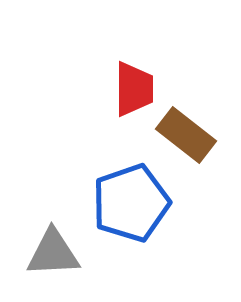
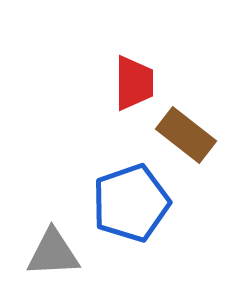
red trapezoid: moved 6 px up
